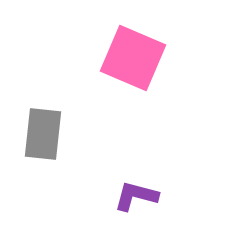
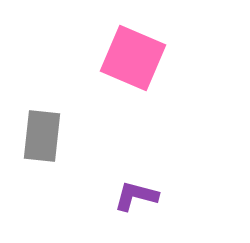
gray rectangle: moved 1 px left, 2 px down
